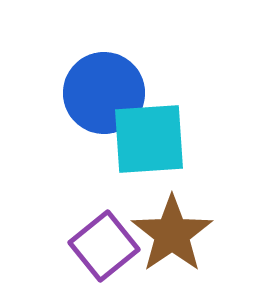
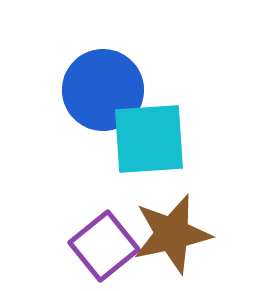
blue circle: moved 1 px left, 3 px up
brown star: rotated 22 degrees clockwise
